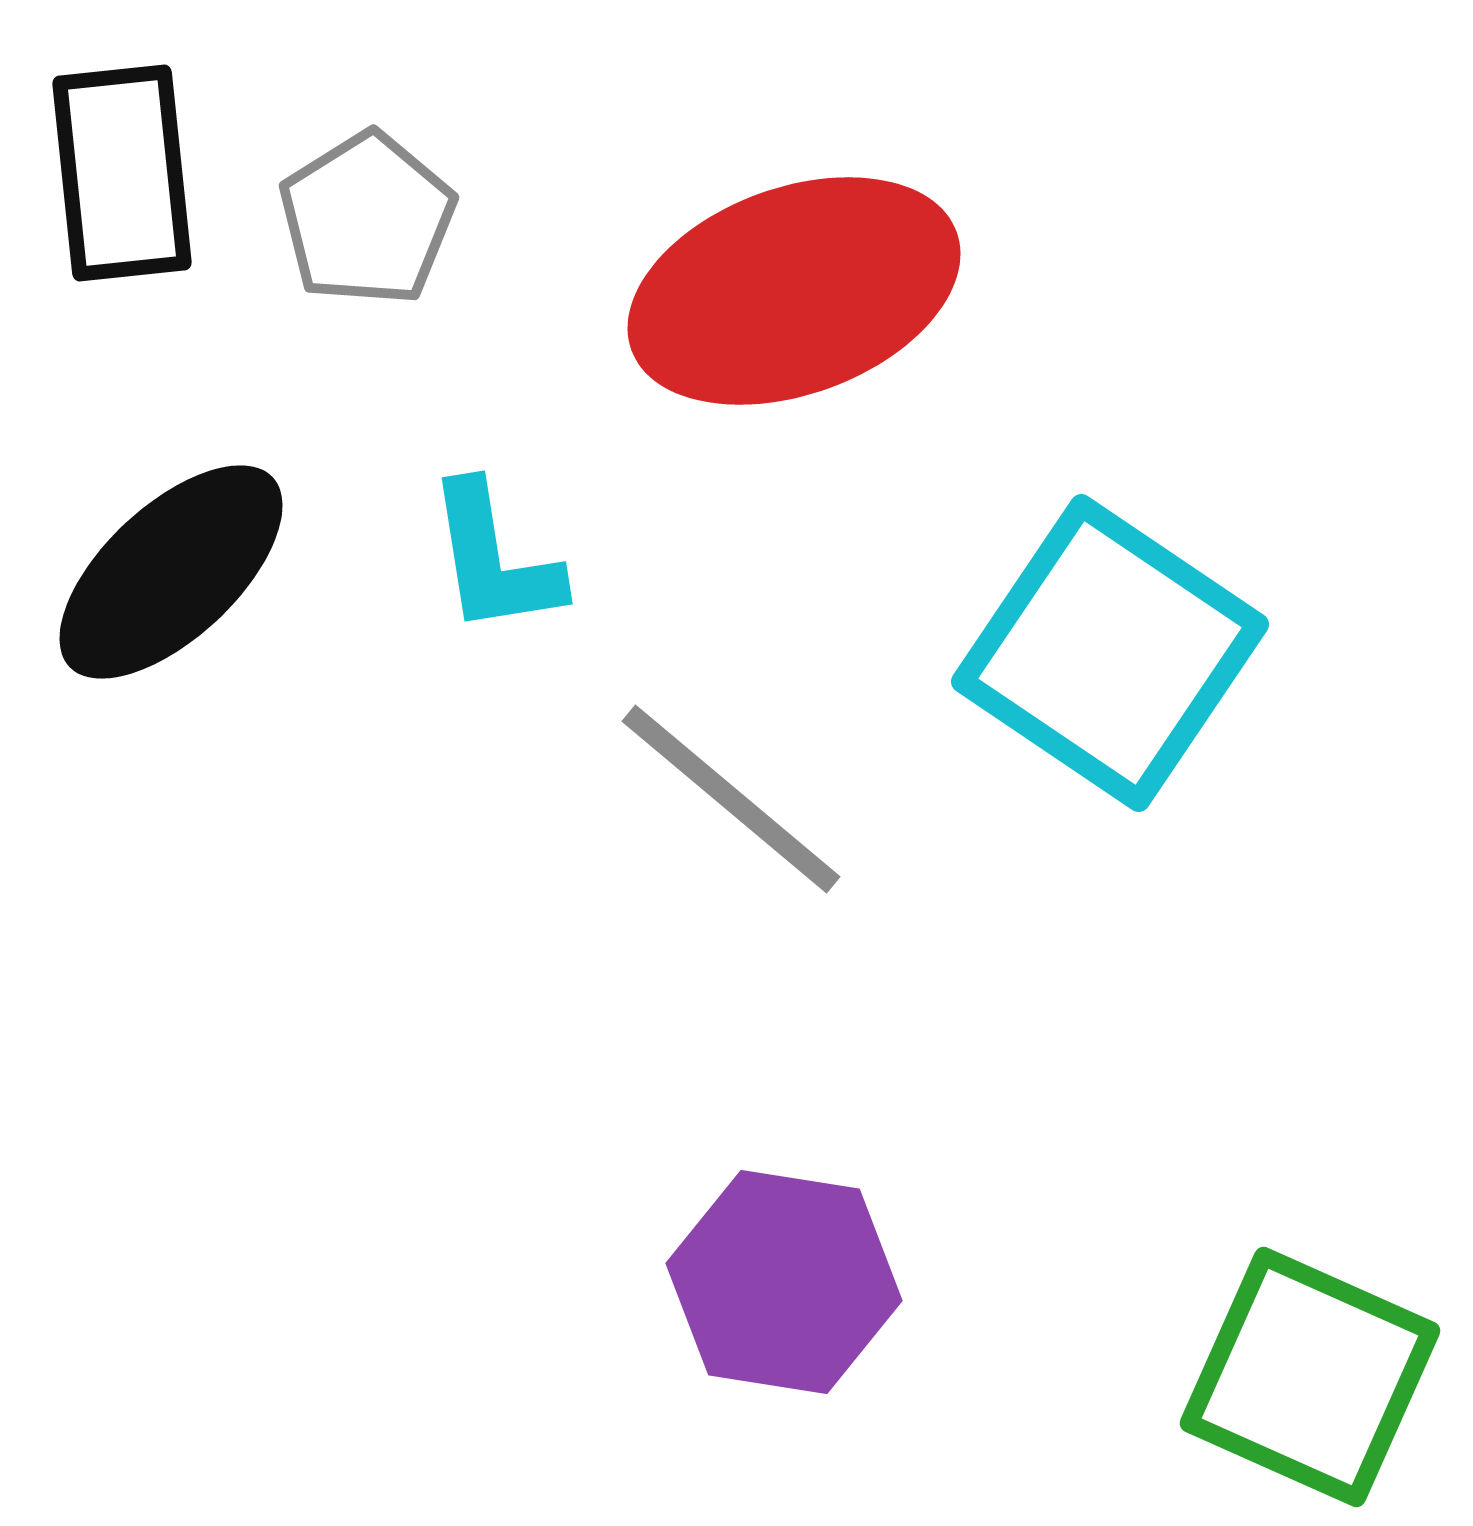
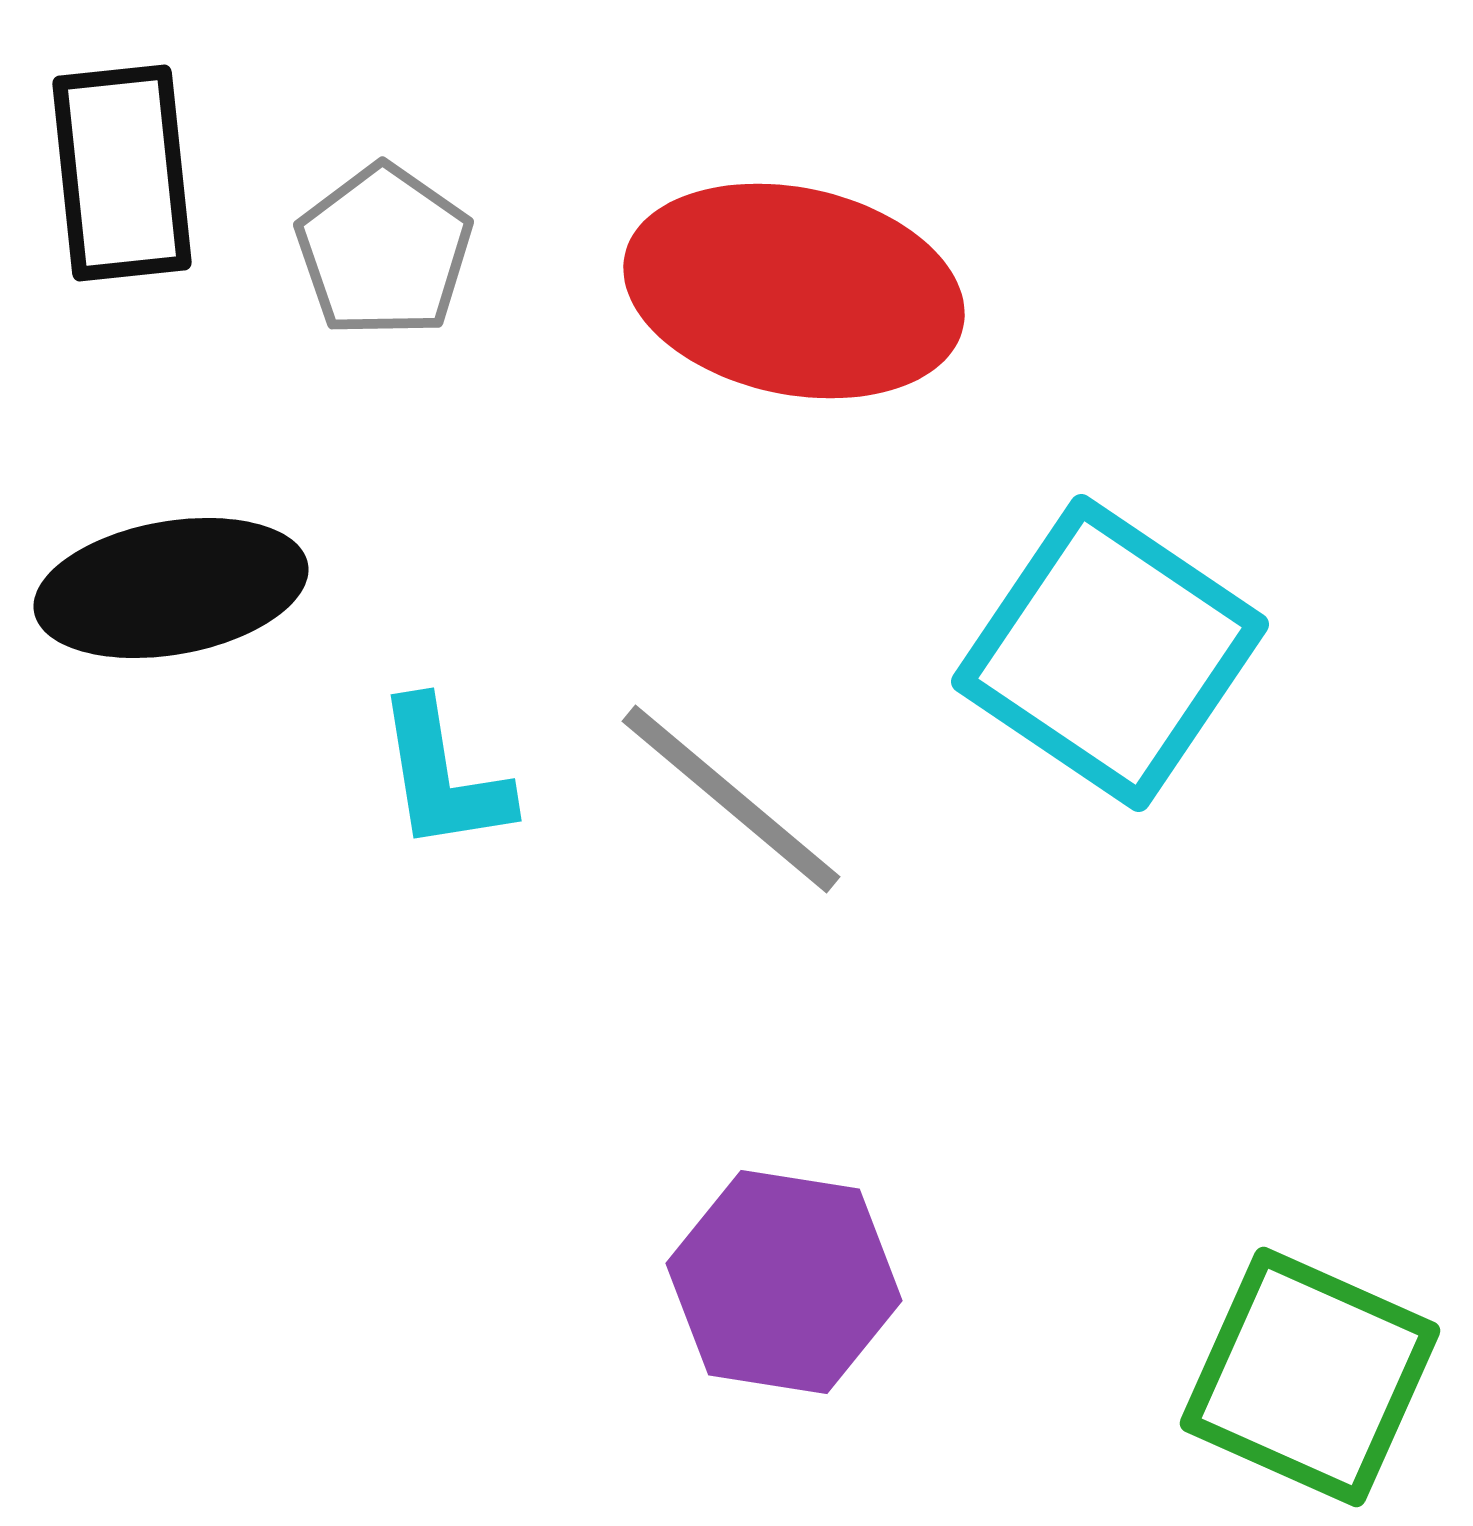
gray pentagon: moved 17 px right, 32 px down; rotated 5 degrees counterclockwise
red ellipse: rotated 32 degrees clockwise
cyan L-shape: moved 51 px left, 217 px down
black ellipse: moved 16 px down; rotated 33 degrees clockwise
